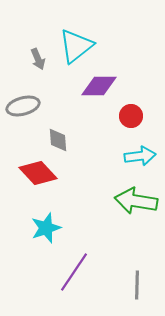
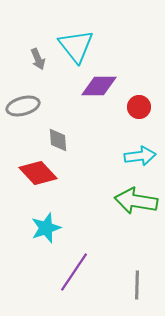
cyan triangle: rotated 30 degrees counterclockwise
red circle: moved 8 px right, 9 px up
